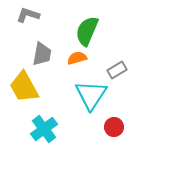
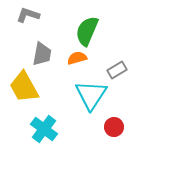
cyan cross: rotated 16 degrees counterclockwise
